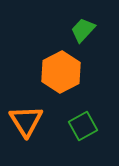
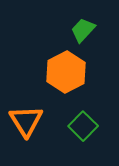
orange hexagon: moved 5 px right
green square: rotated 16 degrees counterclockwise
